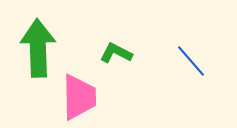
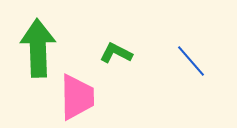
pink trapezoid: moved 2 px left
